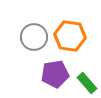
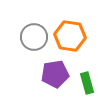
green rectangle: rotated 25 degrees clockwise
